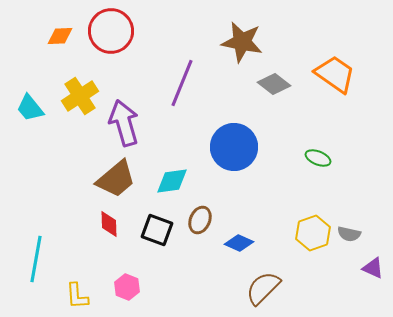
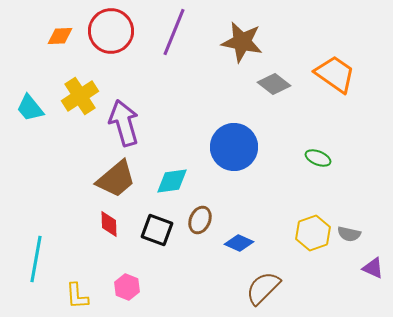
purple line: moved 8 px left, 51 px up
